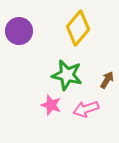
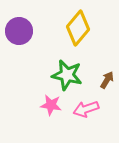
pink star: rotated 10 degrees counterclockwise
